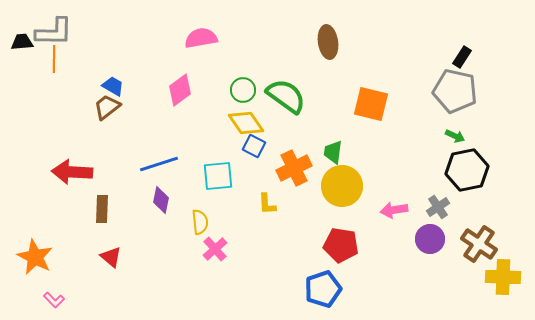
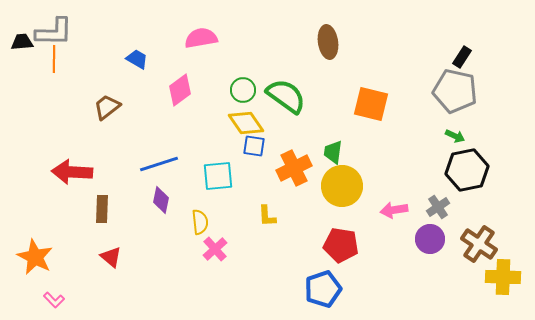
blue trapezoid: moved 24 px right, 27 px up
blue square: rotated 20 degrees counterclockwise
yellow L-shape: moved 12 px down
